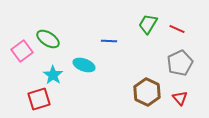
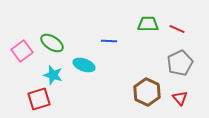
green trapezoid: rotated 60 degrees clockwise
green ellipse: moved 4 px right, 4 px down
cyan star: rotated 18 degrees counterclockwise
